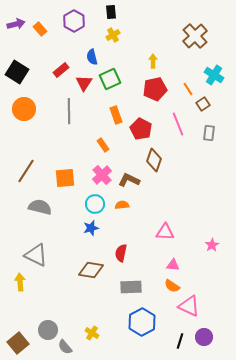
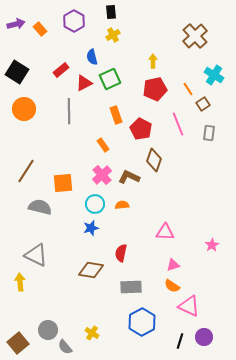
red triangle at (84, 83): rotated 30 degrees clockwise
orange square at (65, 178): moved 2 px left, 5 px down
brown L-shape at (129, 180): moved 3 px up
pink triangle at (173, 265): rotated 24 degrees counterclockwise
